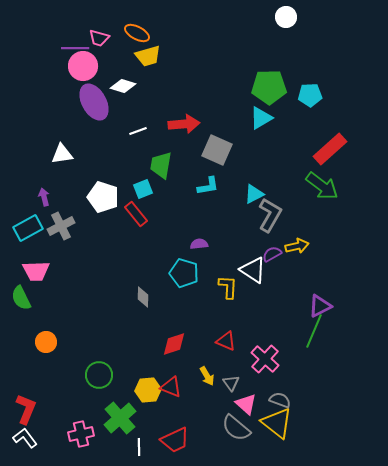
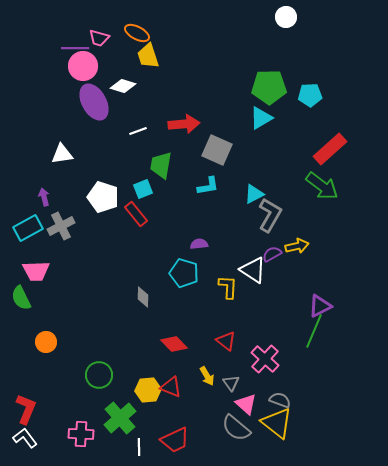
yellow trapezoid at (148, 56): rotated 88 degrees clockwise
red triangle at (226, 341): rotated 15 degrees clockwise
red diamond at (174, 344): rotated 64 degrees clockwise
pink cross at (81, 434): rotated 15 degrees clockwise
